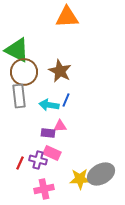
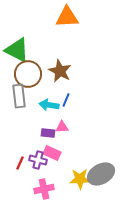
brown circle: moved 4 px right, 2 px down
pink triangle: moved 2 px right, 1 px down
